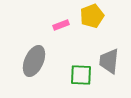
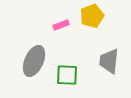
green square: moved 14 px left
